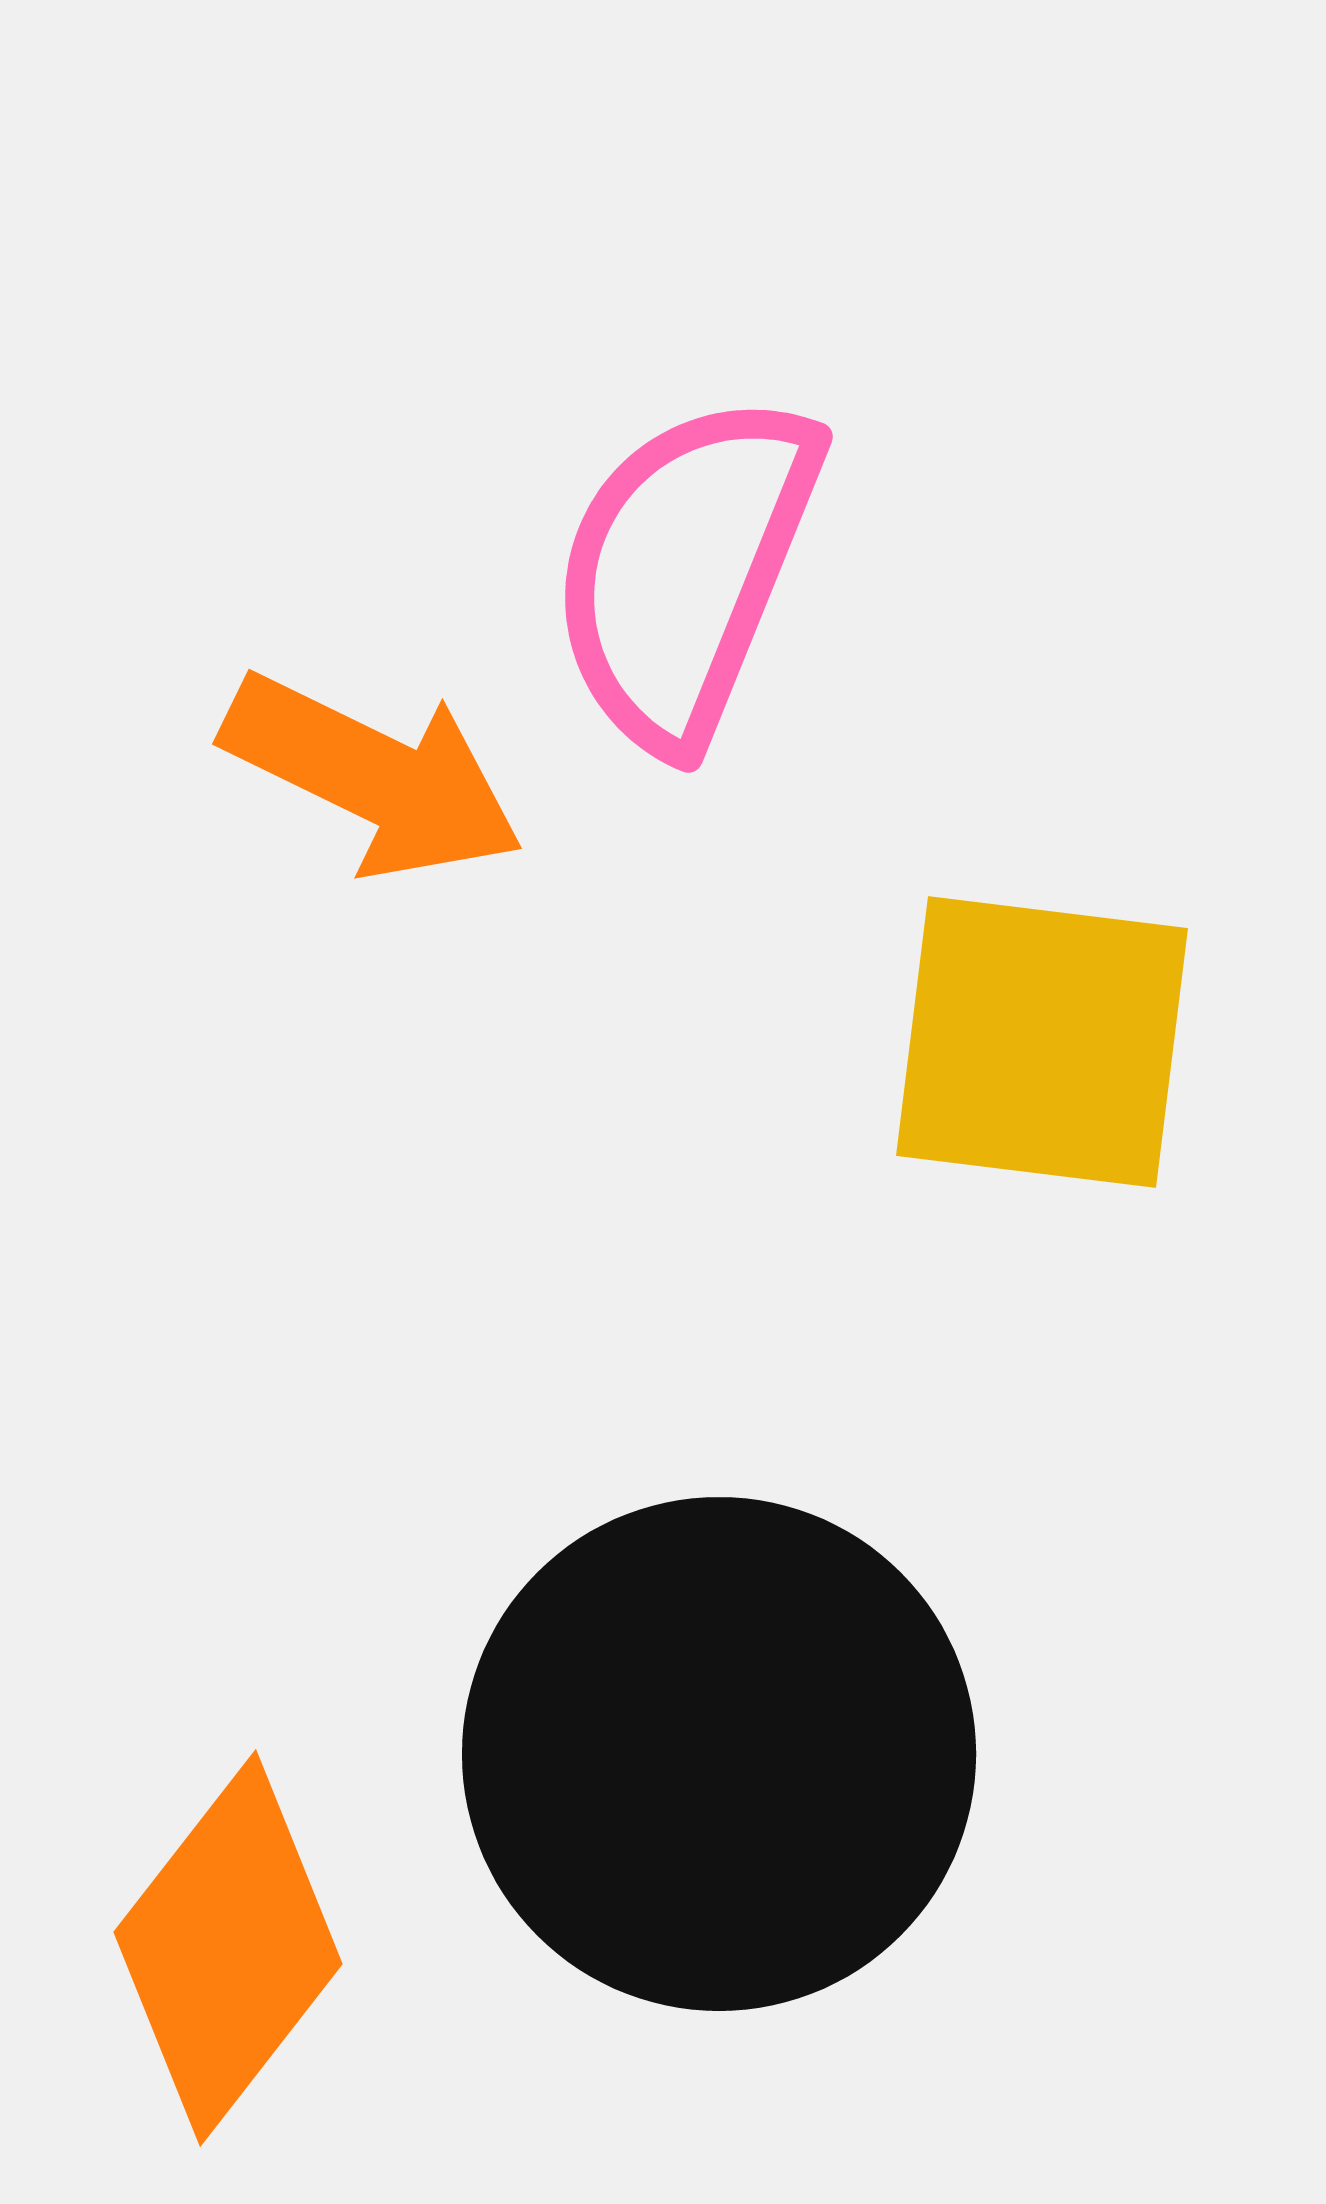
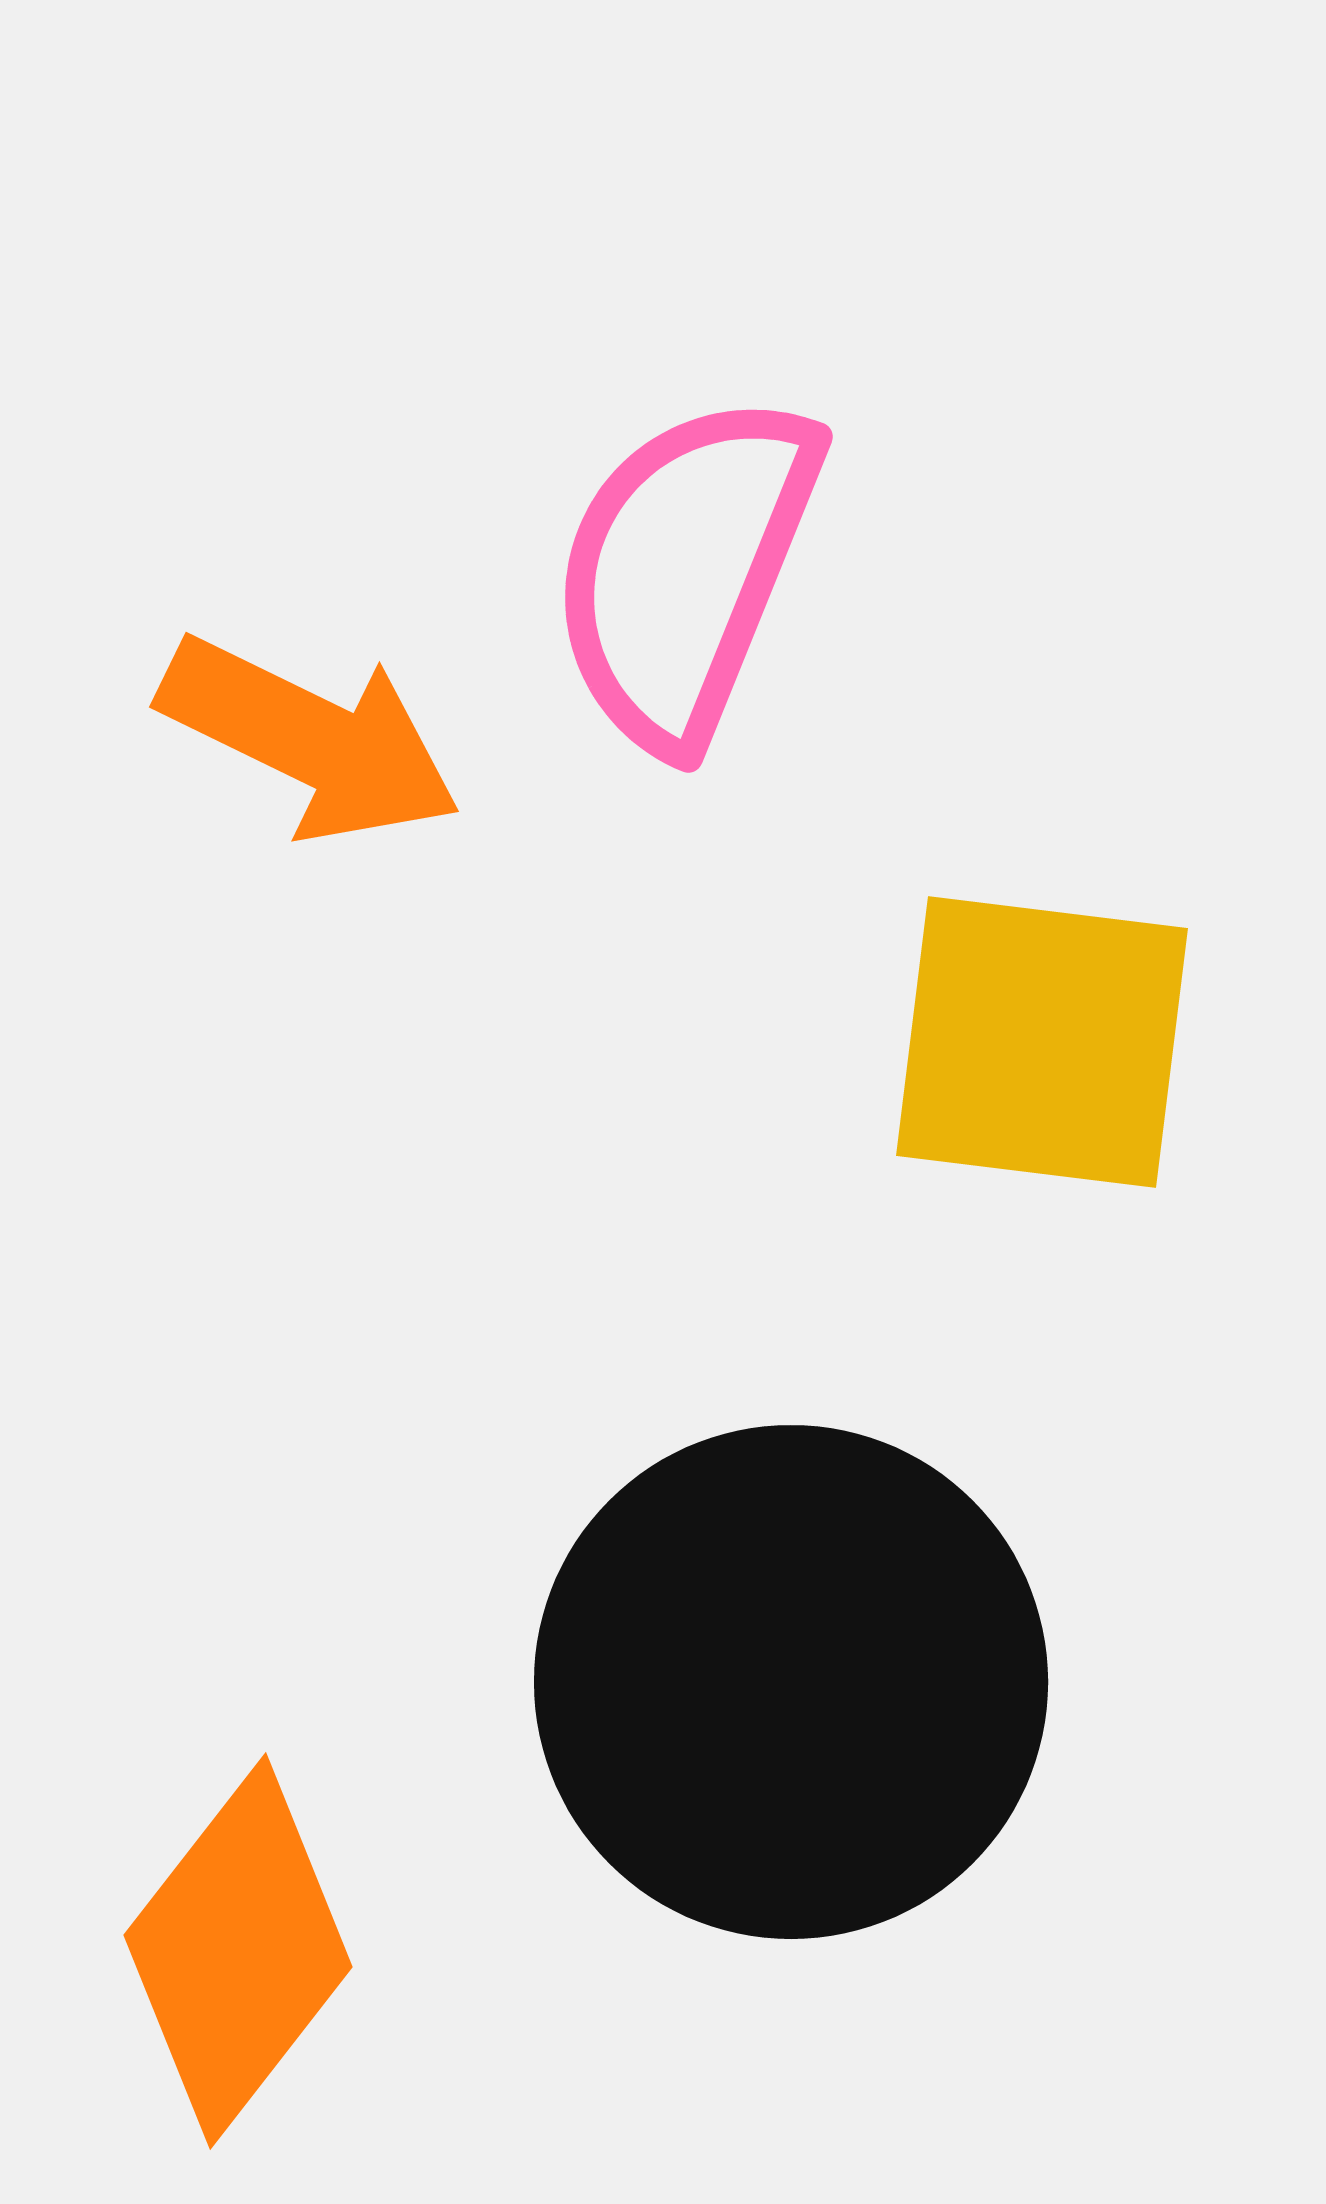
orange arrow: moved 63 px left, 37 px up
black circle: moved 72 px right, 72 px up
orange diamond: moved 10 px right, 3 px down
